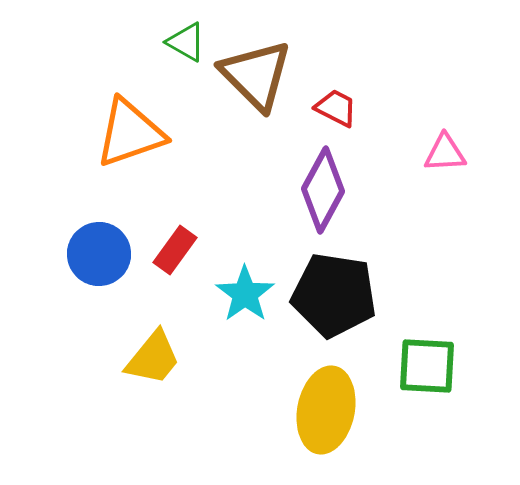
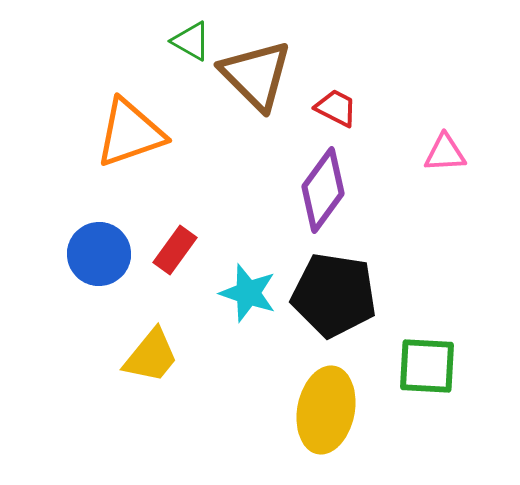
green triangle: moved 5 px right, 1 px up
purple diamond: rotated 8 degrees clockwise
cyan star: moved 3 px right, 1 px up; rotated 18 degrees counterclockwise
yellow trapezoid: moved 2 px left, 2 px up
